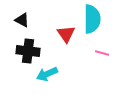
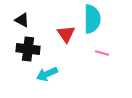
black cross: moved 2 px up
